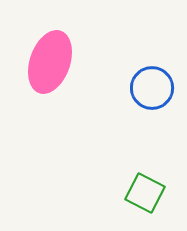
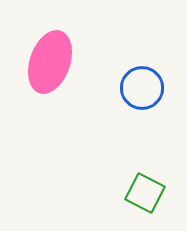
blue circle: moved 10 px left
